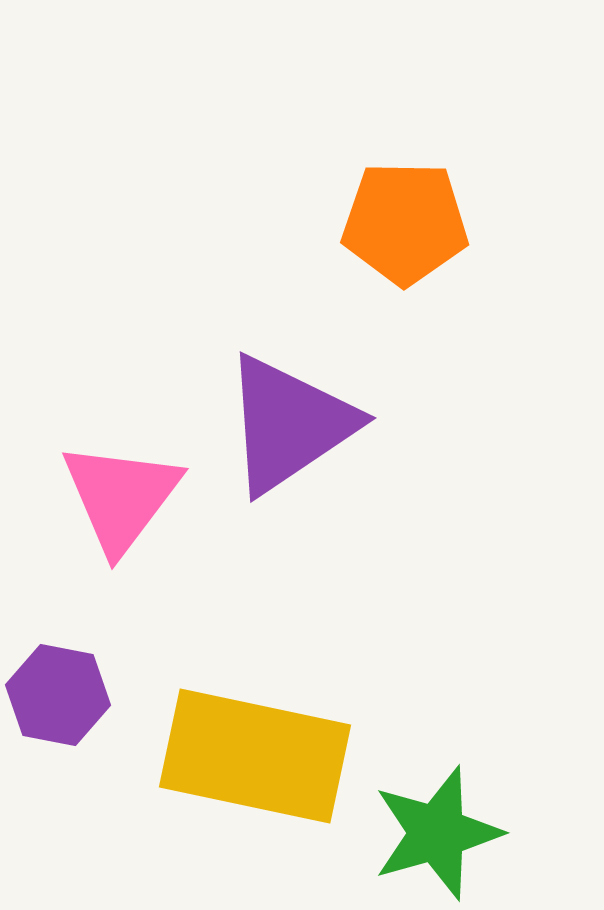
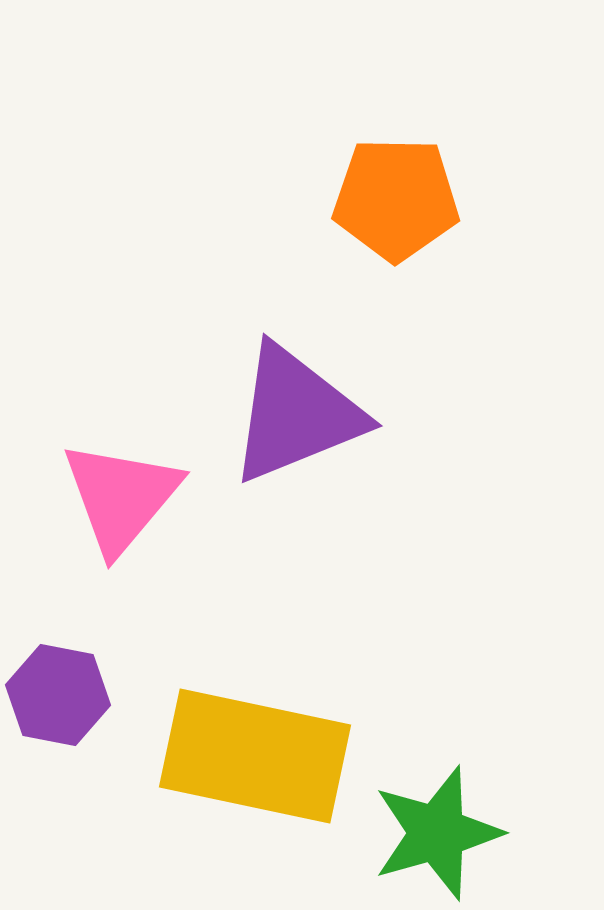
orange pentagon: moved 9 px left, 24 px up
purple triangle: moved 7 px right, 10 px up; rotated 12 degrees clockwise
pink triangle: rotated 3 degrees clockwise
